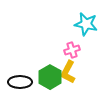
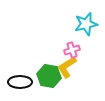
cyan star: rotated 25 degrees counterclockwise
yellow L-shape: moved 1 px left, 5 px up; rotated 30 degrees clockwise
green hexagon: moved 1 px left, 1 px up; rotated 20 degrees counterclockwise
